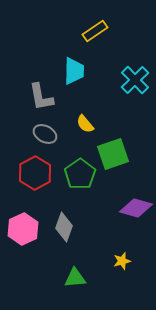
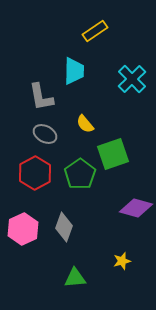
cyan cross: moved 3 px left, 1 px up
